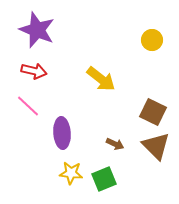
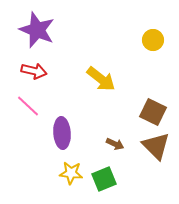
yellow circle: moved 1 px right
